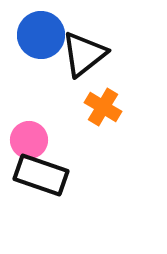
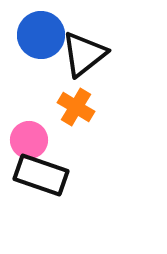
orange cross: moved 27 px left
